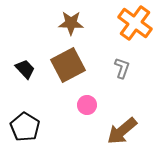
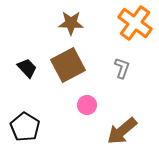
black trapezoid: moved 2 px right, 1 px up
